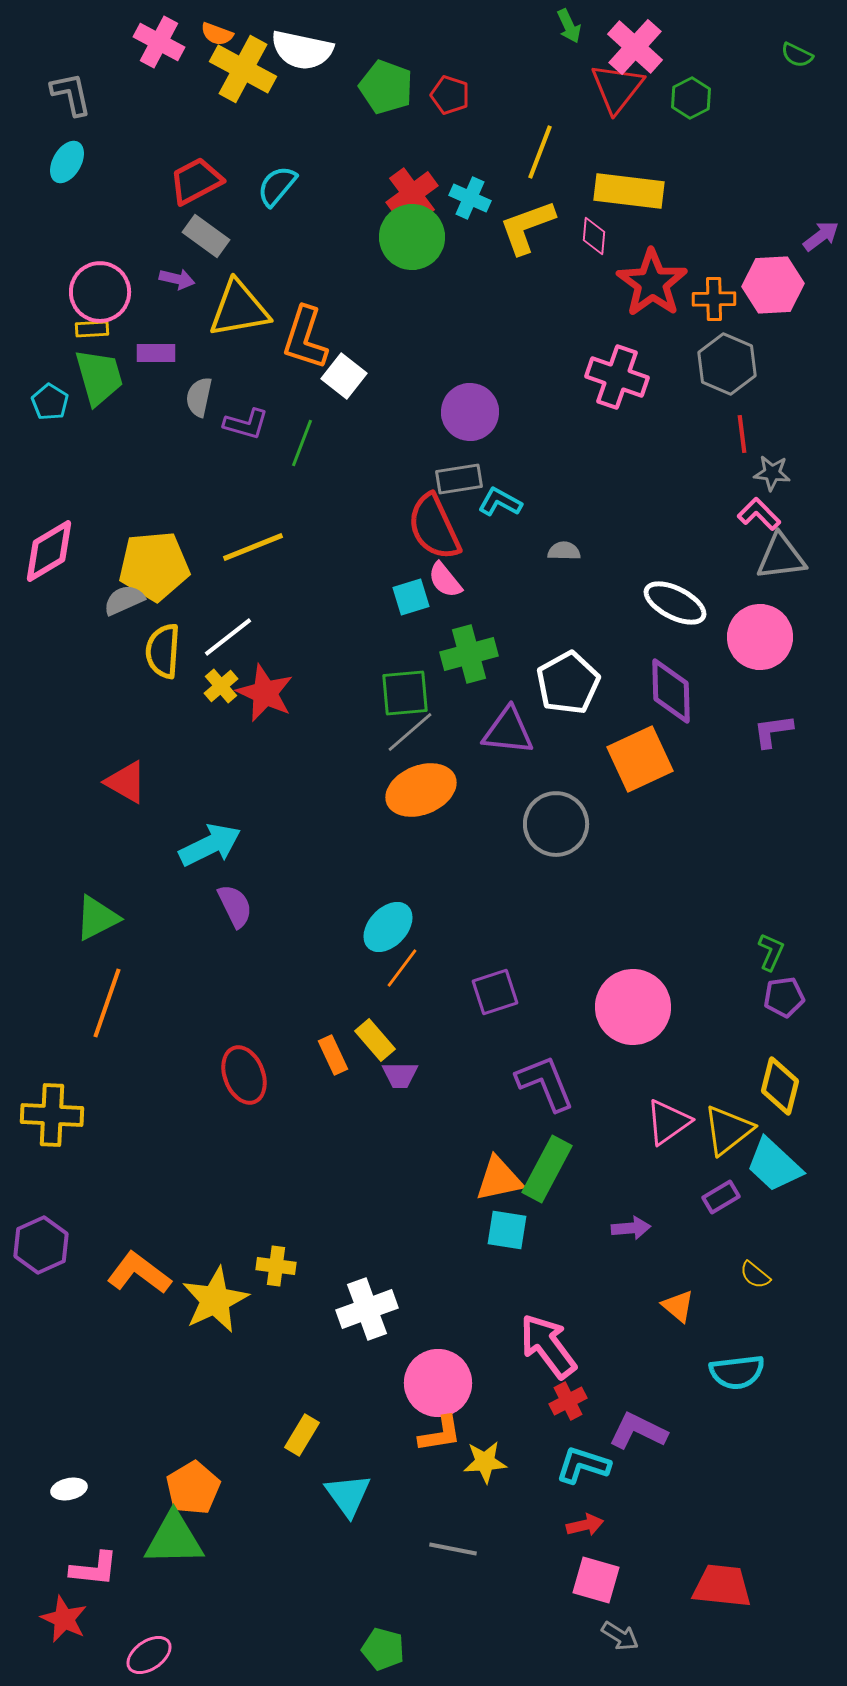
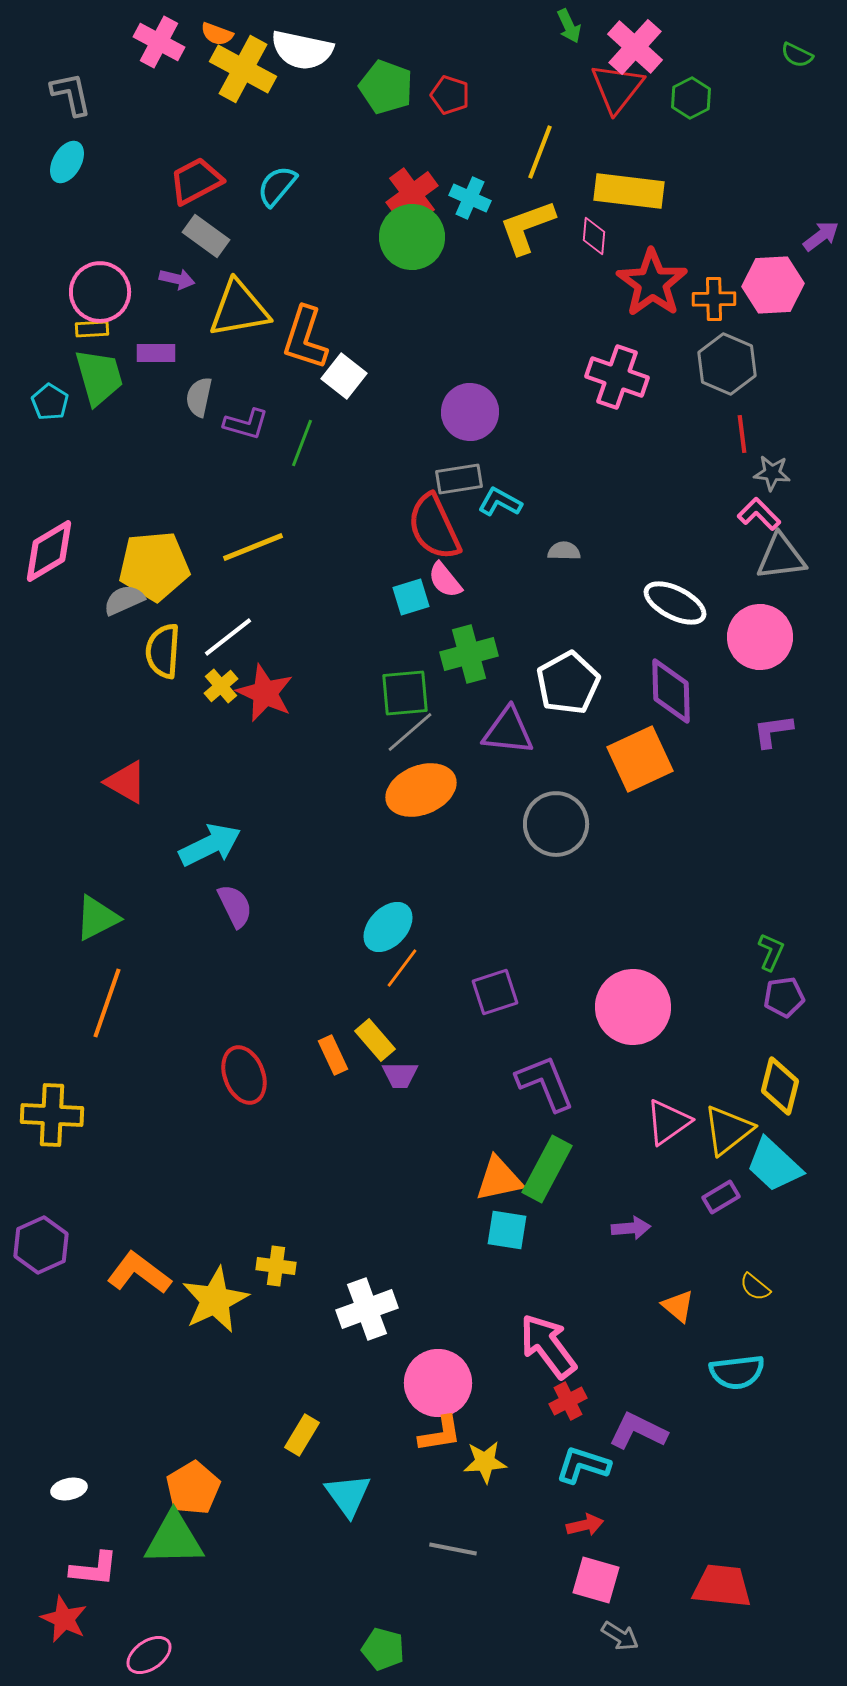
yellow semicircle at (755, 1275): moved 12 px down
